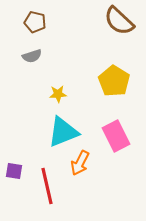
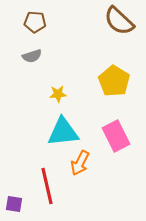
brown pentagon: rotated 10 degrees counterclockwise
cyan triangle: rotated 16 degrees clockwise
purple square: moved 33 px down
